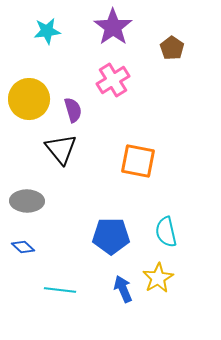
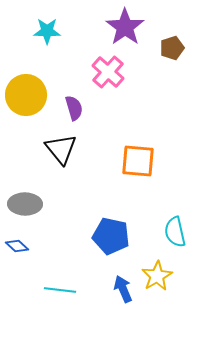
purple star: moved 12 px right
cyan star: rotated 8 degrees clockwise
brown pentagon: rotated 20 degrees clockwise
pink cross: moved 5 px left, 8 px up; rotated 16 degrees counterclockwise
yellow circle: moved 3 px left, 4 px up
purple semicircle: moved 1 px right, 2 px up
orange square: rotated 6 degrees counterclockwise
gray ellipse: moved 2 px left, 3 px down
cyan semicircle: moved 9 px right
blue pentagon: rotated 12 degrees clockwise
blue diamond: moved 6 px left, 1 px up
yellow star: moved 1 px left, 2 px up
